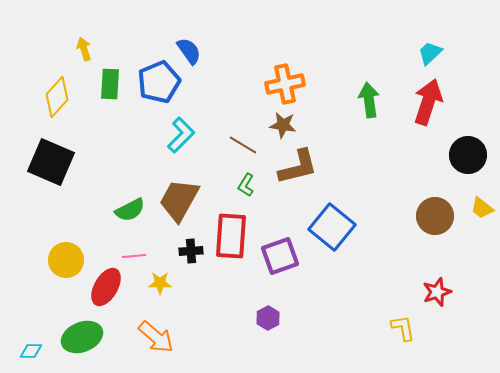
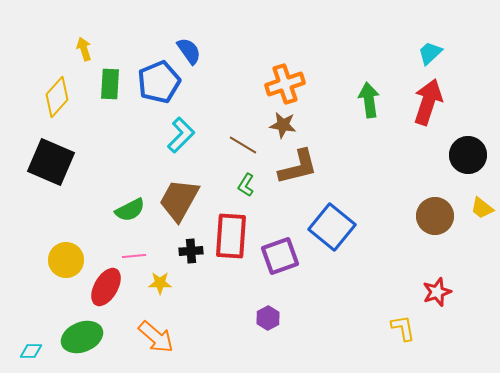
orange cross: rotated 6 degrees counterclockwise
